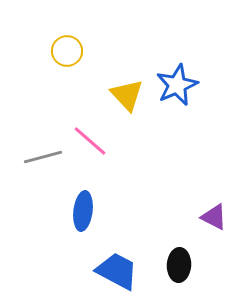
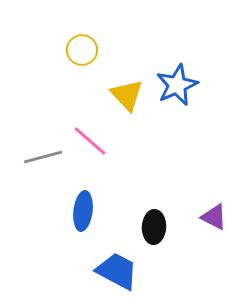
yellow circle: moved 15 px right, 1 px up
black ellipse: moved 25 px left, 38 px up
